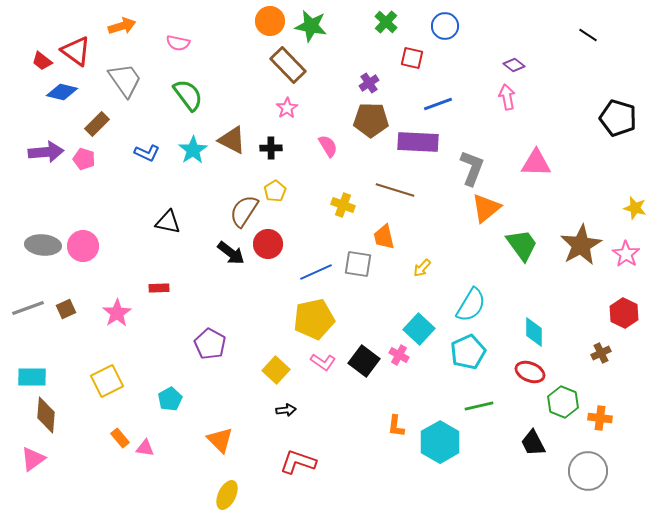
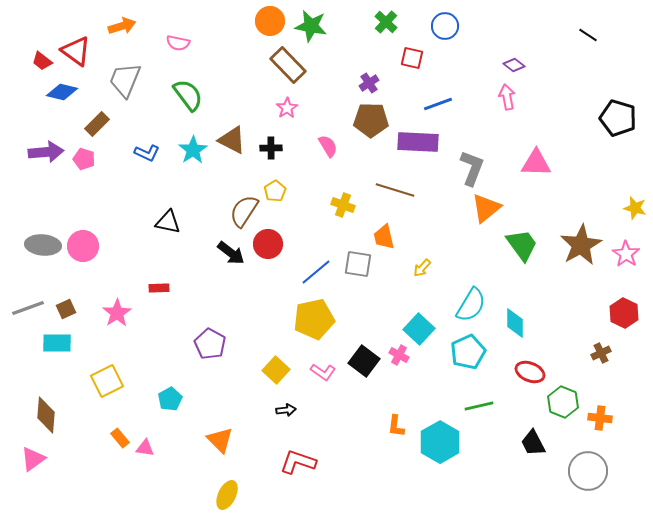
gray trapezoid at (125, 80): rotated 123 degrees counterclockwise
blue line at (316, 272): rotated 16 degrees counterclockwise
cyan diamond at (534, 332): moved 19 px left, 9 px up
pink L-shape at (323, 362): moved 10 px down
cyan rectangle at (32, 377): moved 25 px right, 34 px up
